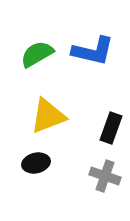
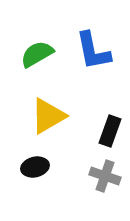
blue L-shape: rotated 66 degrees clockwise
yellow triangle: rotated 9 degrees counterclockwise
black rectangle: moved 1 px left, 3 px down
black ellipse: moved 1 px left, 4 px down
